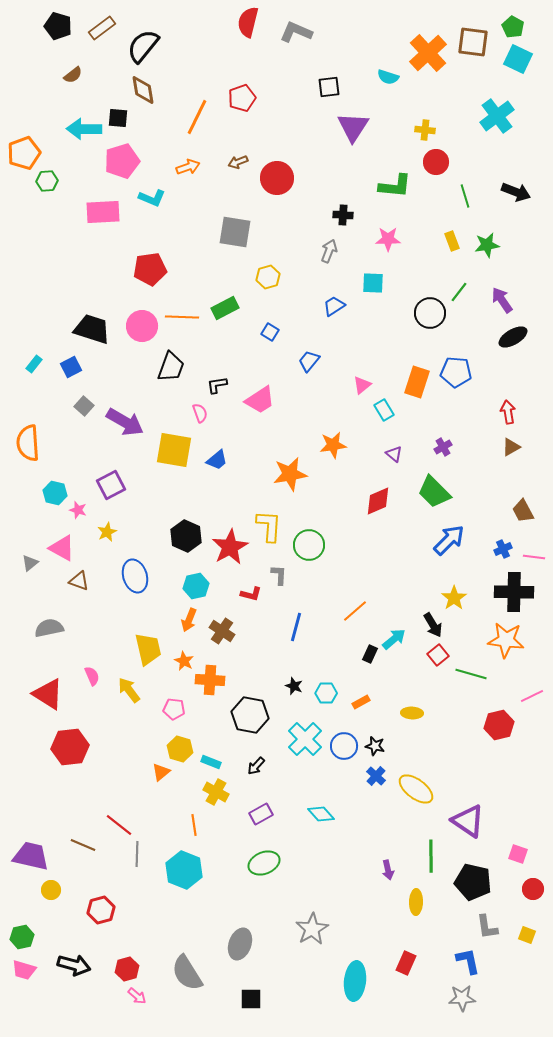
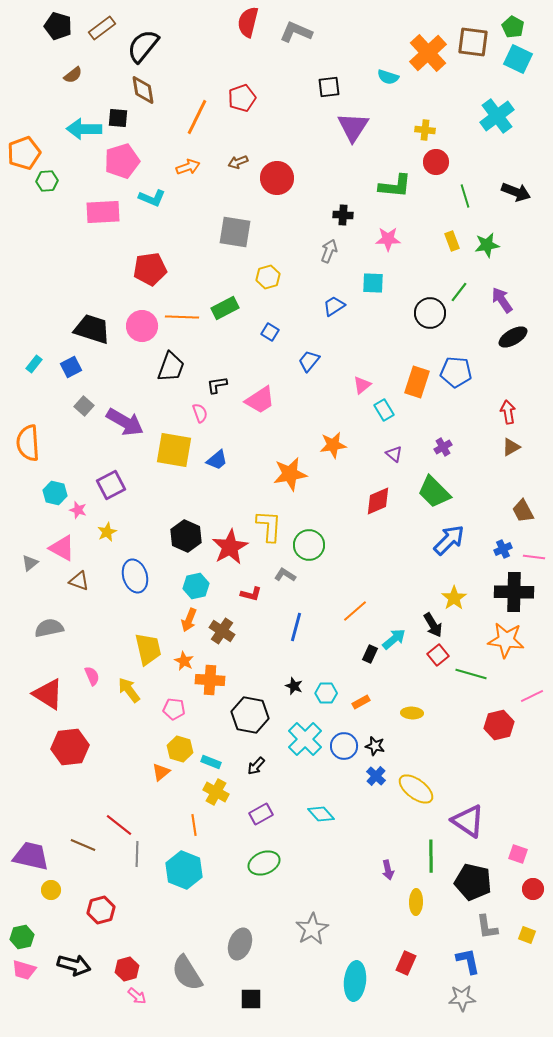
gray L-shape at (279, 575): moved 6 px right; rotated 60 degrees counterclockwise
